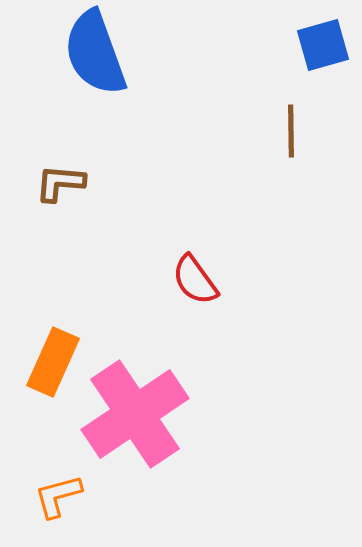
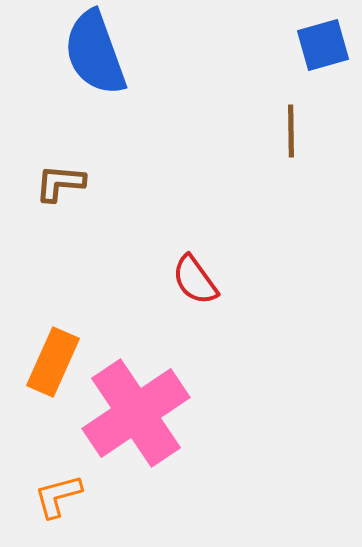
pink cross: moved 1 px right, 1 px up
